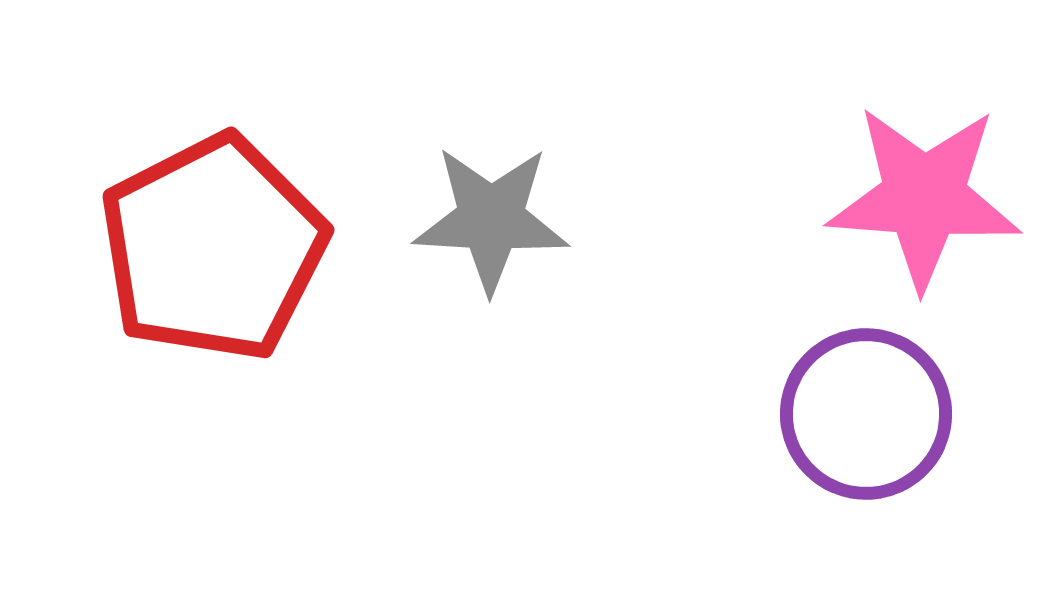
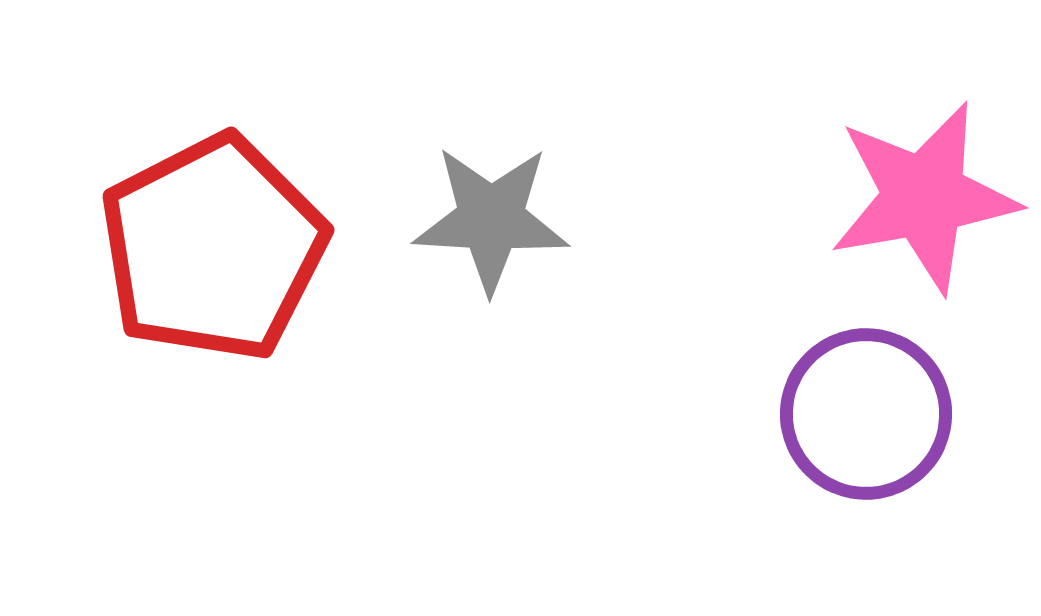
pink star: rotated 14 degrees counterclockwise
